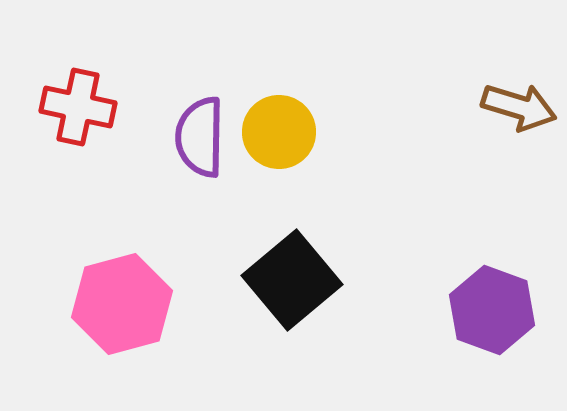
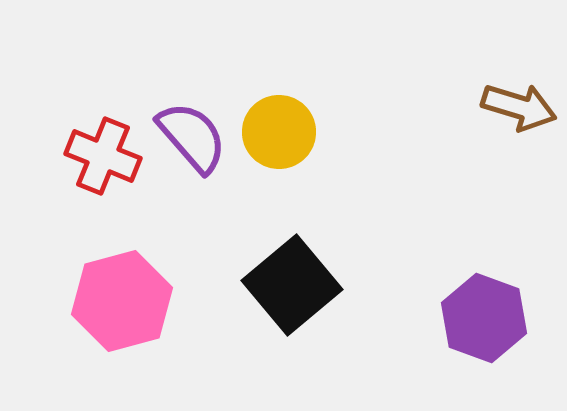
red cross: moved 25 px right, 49 px down; rotated 10 degrees clockwise
purple semicircle: moved 8 px left; rotated 138 degrees clockwise
black square: moved 5 px down
pink hexagon: moved 3 px up
purple hexagon: moved 8 px left, 8 px down
